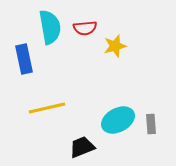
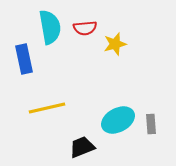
yellow star: moved 2 px up
